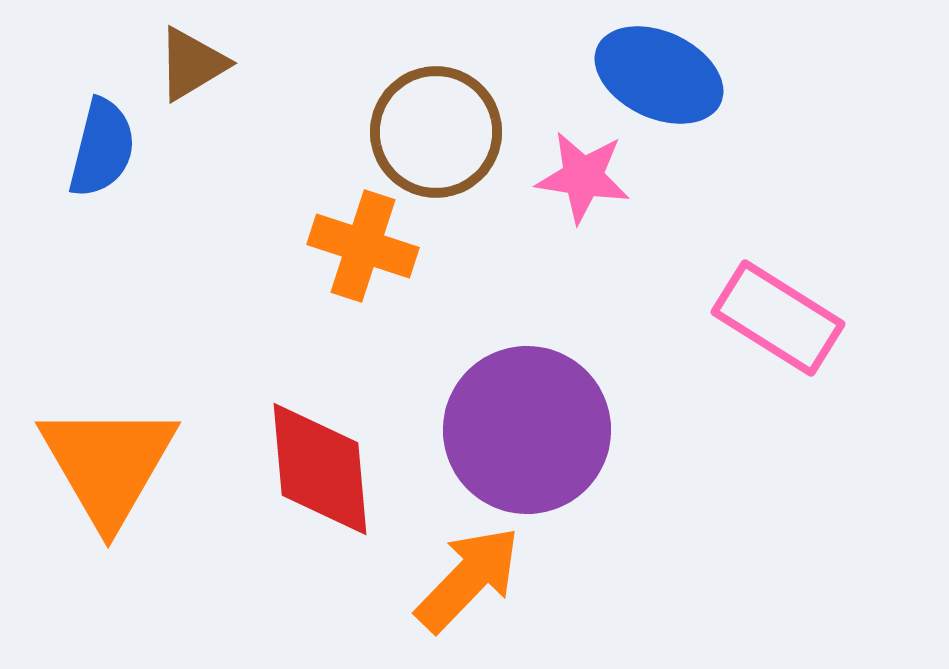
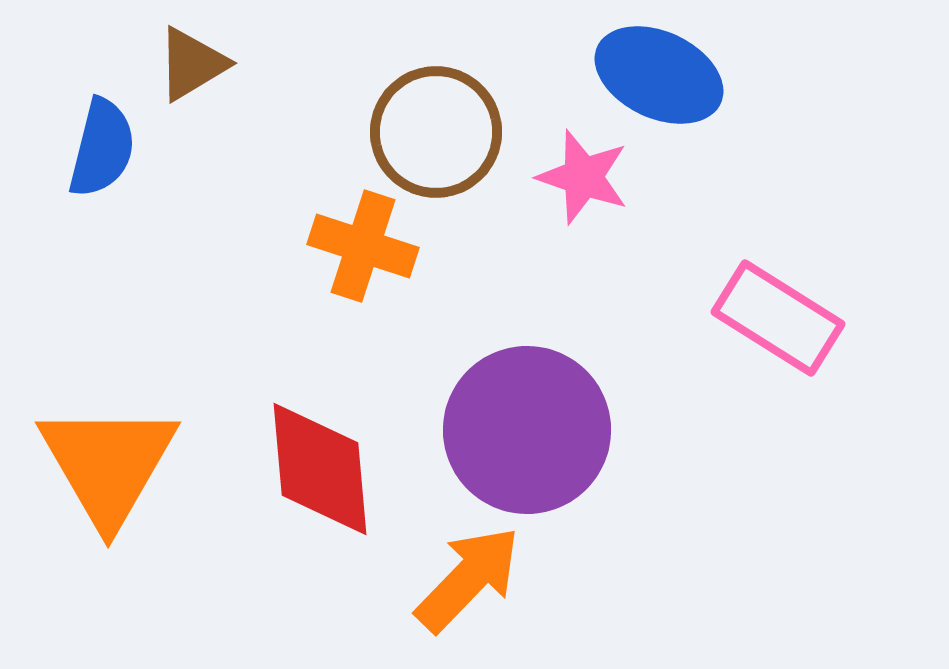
pink star: rotated 10 degrees clockwise
